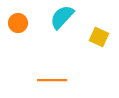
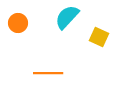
cyan semicircle: moved 5 px right
orange line: moved 4 px left, 7 px up
